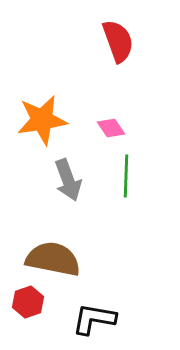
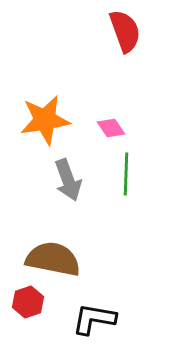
red semicircle: moved 7 px right, 10 px up
orange star: moved 3 px right
green line: moved 2 px up
